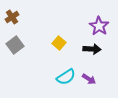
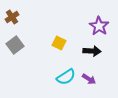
yellow square: rotated 16 degrees counterclockwise
black arrow: moved 2 px down
